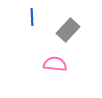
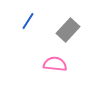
blue line: moved 4 px left, 4 px down; rotated 36 degrees clockwise
